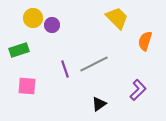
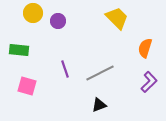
yellow circle: moved 5 px up
purple circle: moved 6 px right, 4 px up
orange semicircle: moved 7 px down
green rectangle: rotated 24 degrees clockwise
gray line: moved 6 px right, 9 px down
pink square: rotated 12 degrees clockwise
purple L-shape: moved 11 px right, 8 px up
black triangle: moved 1 px down; rotated 14 degrees clockwise
